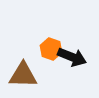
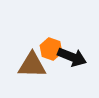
brown triangle: moved 9 px right, 10 px up
